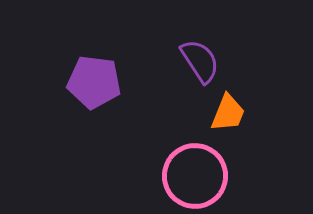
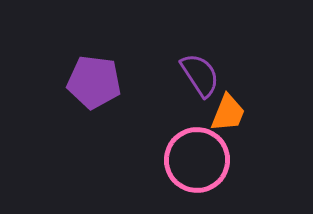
purple semicircle: moved 14 px down
pink circle: moved 2 px right, 16 px up
